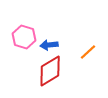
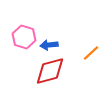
orange line: moved 3 px right, 1 px down
red diamond: rotated 16 degrees clockwise
